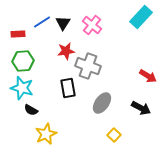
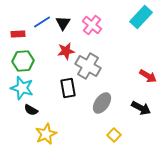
gray cross: rotated 10 degrees clockwise
